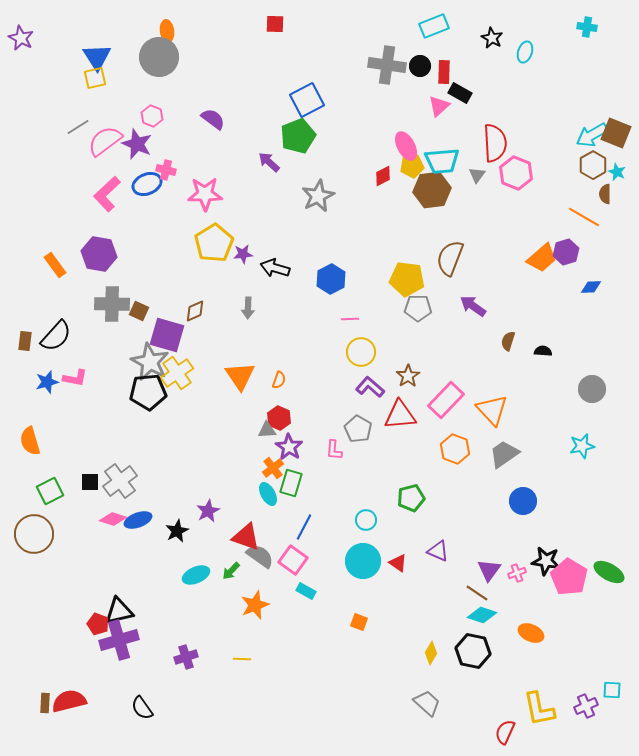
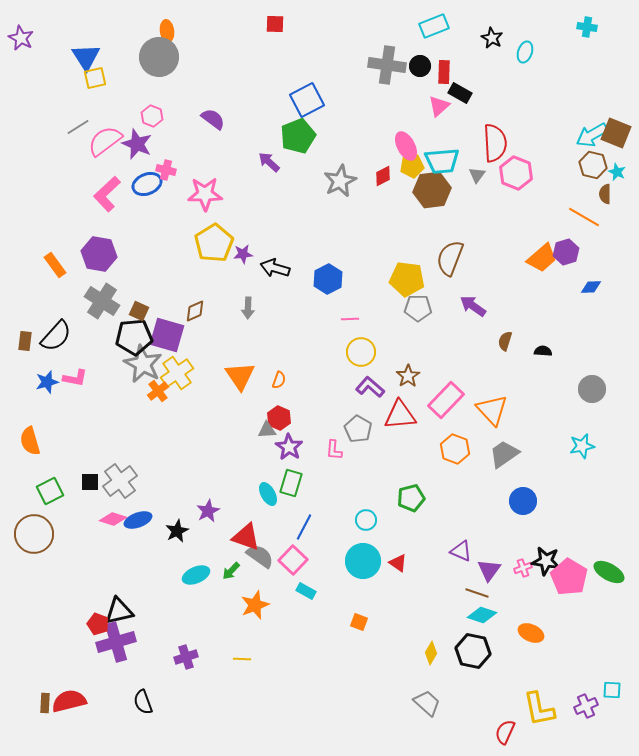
blue triangle at (97, 57): moved 11 px left
brown hexagon at (593, 165): rotated 16 degrees counterclockwise
gray star at (318, 196): moved 22 px right, 15 px up
blue hexagon at (331, 279): moved 3 px left
gray cross at (112, 304): moved 10 px left, 3 px up; rotated 32 degrees clockwise
brown semicircle at (508, 341): moved 3 px left
gray star at (150, 362): moved 7 px left, 2 px down
black pentagon at (148, 392): moved 14 px left, 55 px up
orange cross at (273, 468): moved 115 px left, 77 px up
purple triangle at (438, 551): moved 23 px right
pink square at (293, 560): rotated 8 degrees clockwise
pink cross at (517, 573): moved 6 px right, 5 px up
brown line at (477, 593): rotated 15 degrees counterclockwise
purple cross at (119, 640): moved 3 px left, 2 px down
black semicircle at (142, 708): moved 1 px right, 6 px up; rotated 15 degrees clockwise
